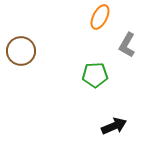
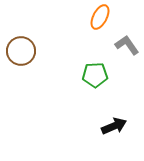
gray L-shape: rotated 115 degrees clockwise
